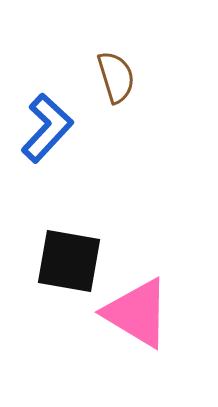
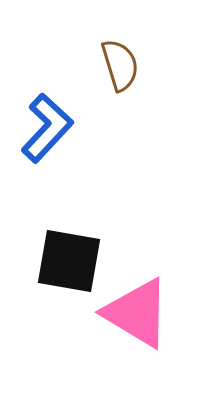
brown semicircle: moved 4 px right, 12 px up
